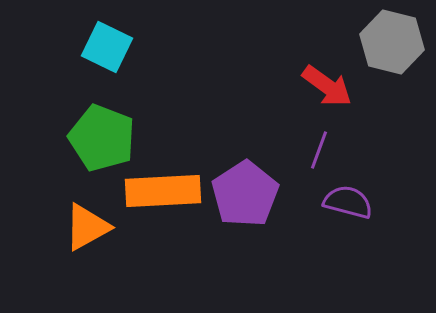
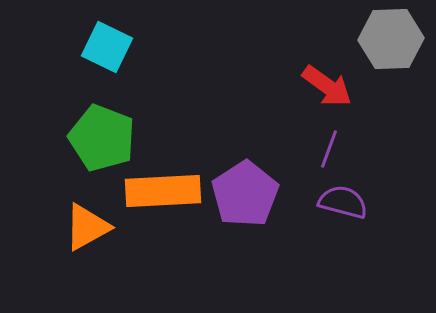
gray hexagon: moved 1 px left, 3 px up; rotated 16 degrees counterclockwise
purple line: moved 10 px right, 1 px up
purple semicircle: moved 5 px left
